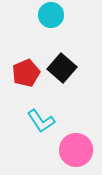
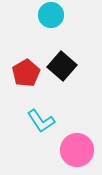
black square: moved 2 px up
red pentagon: rotated 8 degrees counterclockwise
pink circle: moved 1 px right
